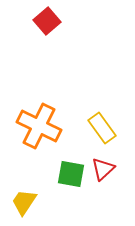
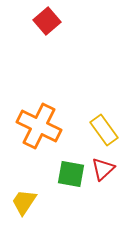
yellow rectangle: moved 2 px right, 2 px down
